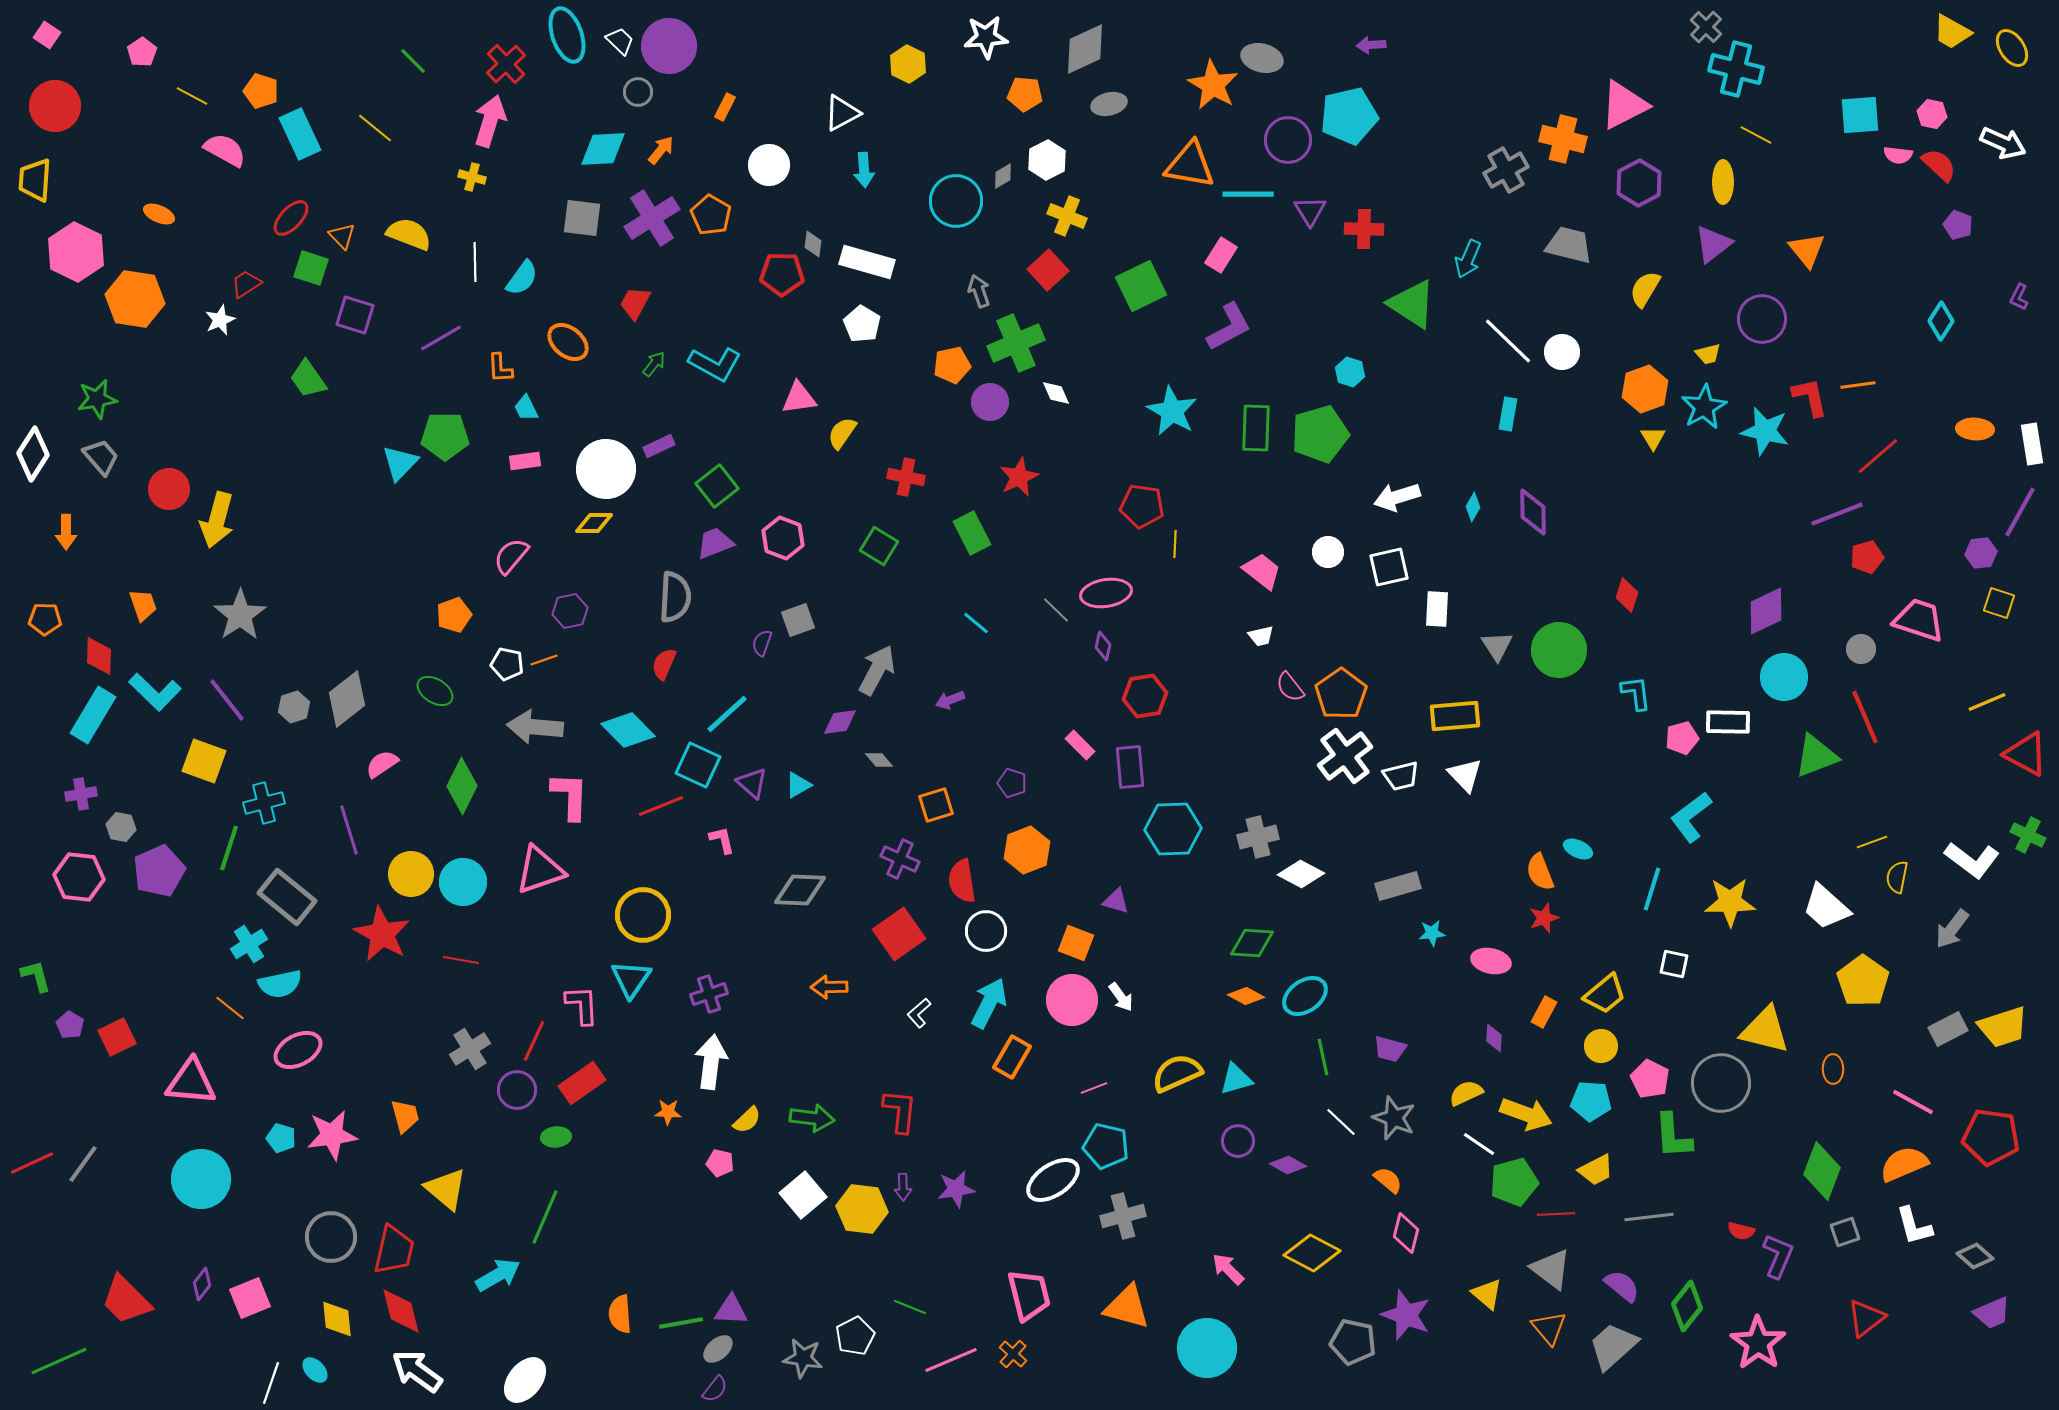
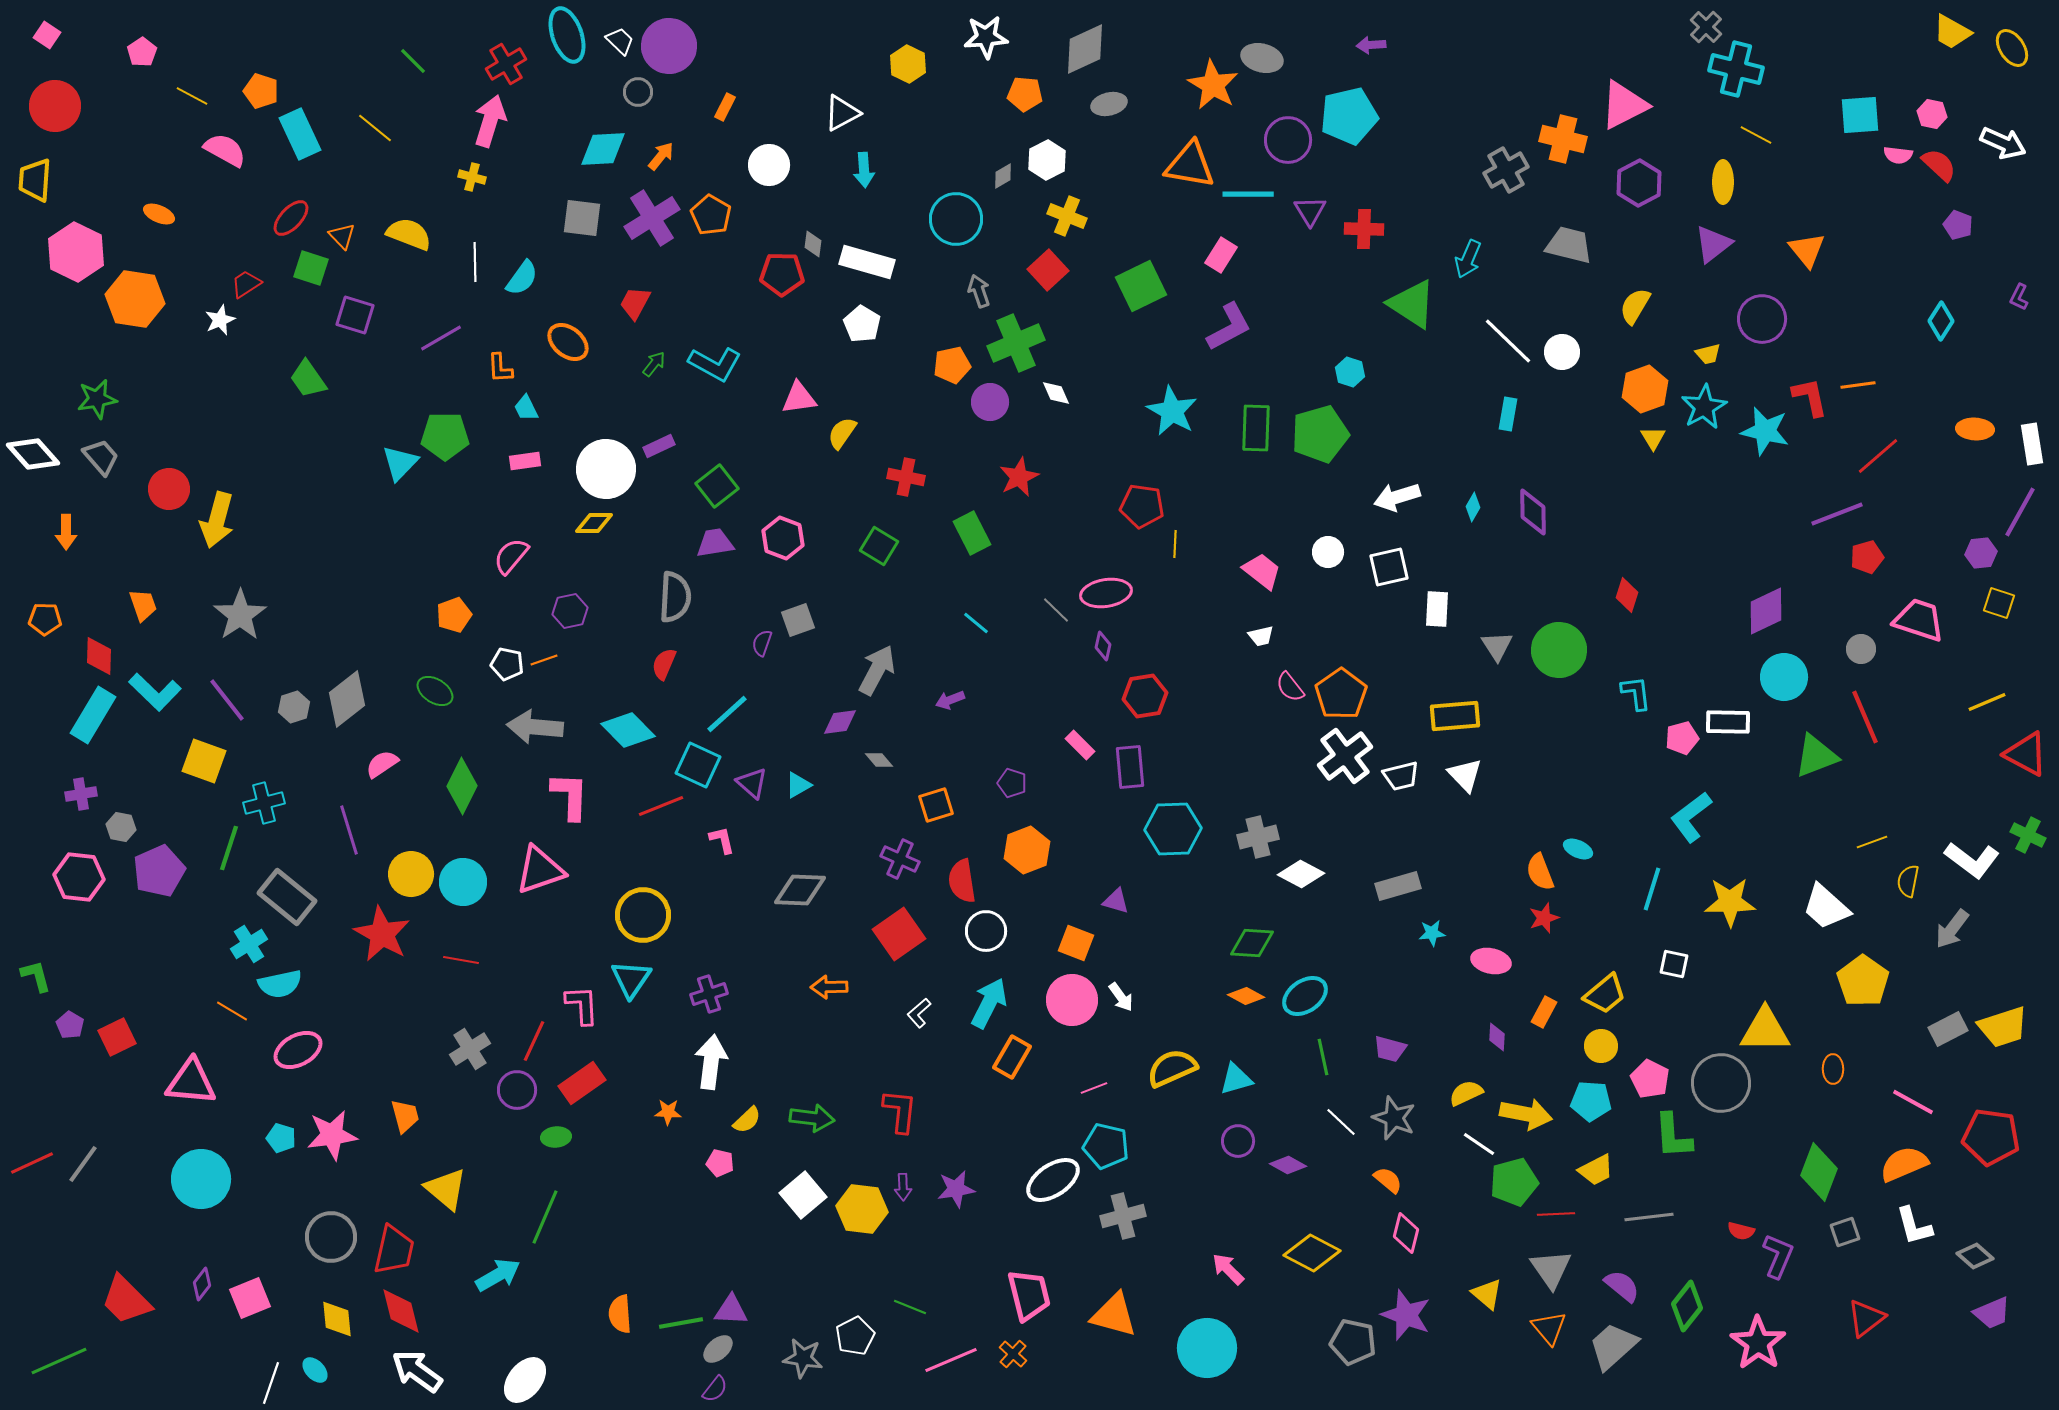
red cross at (506, 64): rotated 12 degrees clockwise
orange arrow at (661, 150): moved 6 px down
cyan circle at (956, 201): moved 18 px down
yellow semicircle at (1645, 289): moved 10 px left, 17 px down
white diamond at (33, 454): rotated 74 degrees counterclockwise
purple trapezoid at (715, 543): rotated 12 degrees clockwise
yellow semicircle at (1897, 877): moved 11 px right, 4 px down
orange line at (230, 1008): moved 2 px right, 3 px down; rotated 8 degrees counterclockwise
yellow triangle at (1765, 1030): rotated 14 degrees counterclockwise
purple diamond at (1494, 1038): moved 3 px right, 1 px up
yellow semicircle at (1177, 1073): moved 5 px left, 5 px up
yellow arrow at (1526, 1114): rotated 9 degrees counterclockwise
green diamond at (1822, 1171): moved 3 px left, 1 px down
gray triangle at (1551, 1269): rotated 18 degrees clockwise
orange triangle at (1127, 1307): moved 13 px left, 8 px down
